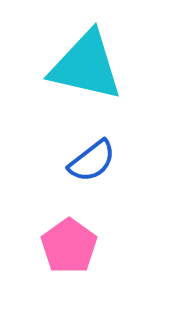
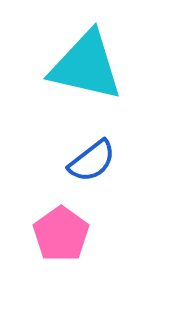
pink pentagon: moved 8 px left, 12 px up
